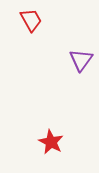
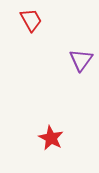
red star: moved 4 px up
